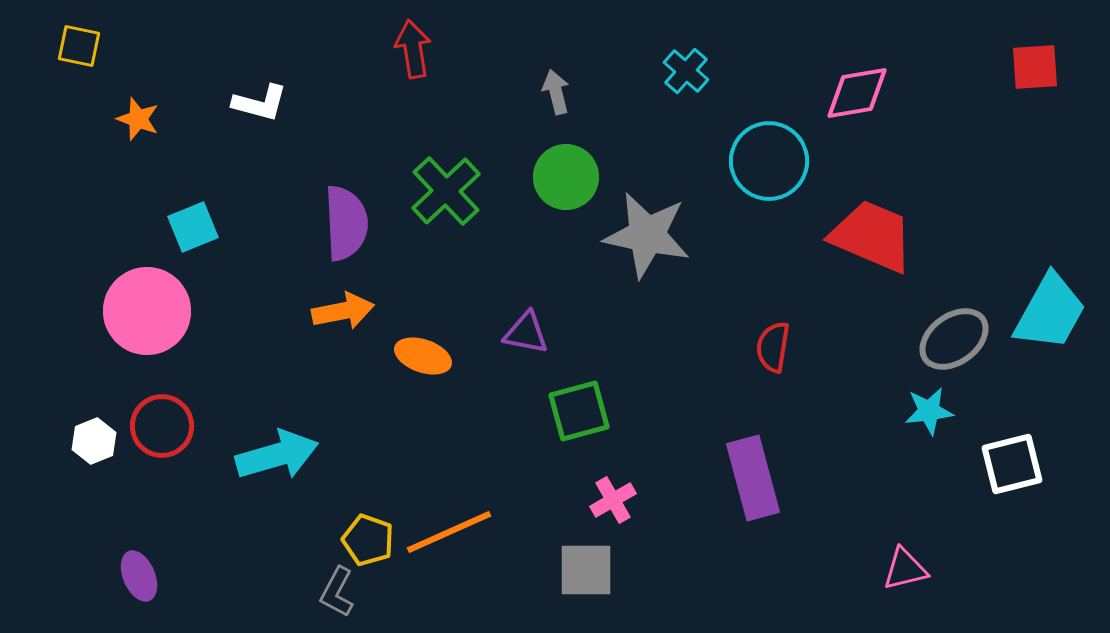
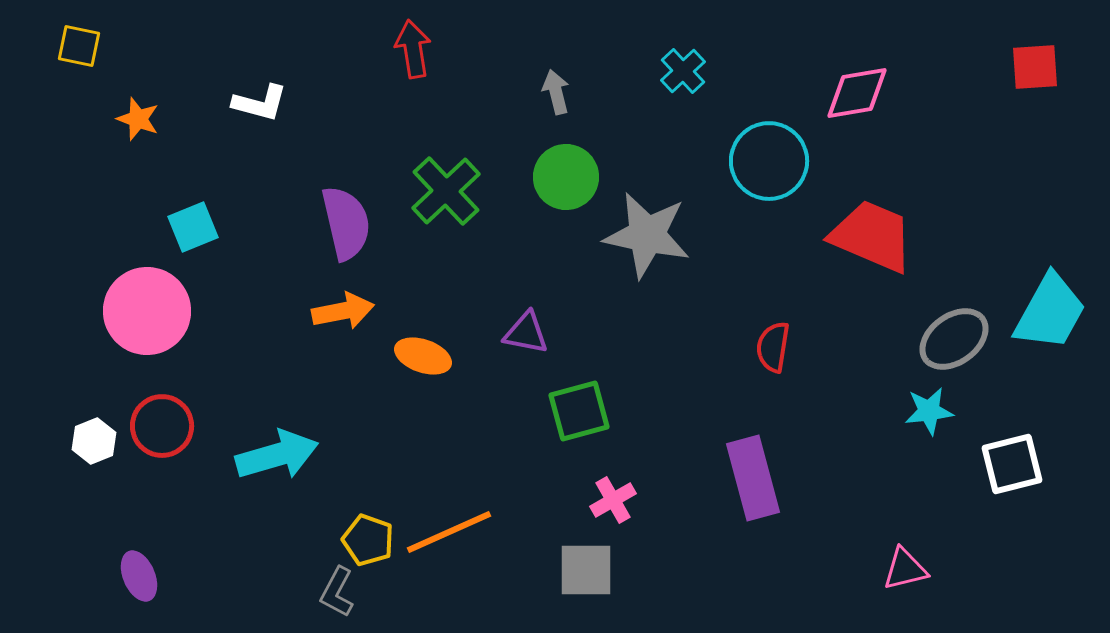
cyan cross: moved 3 px left; rotated 6 degrees clockwise
purple semicircle: rotated 10 degrees counterclockwise
